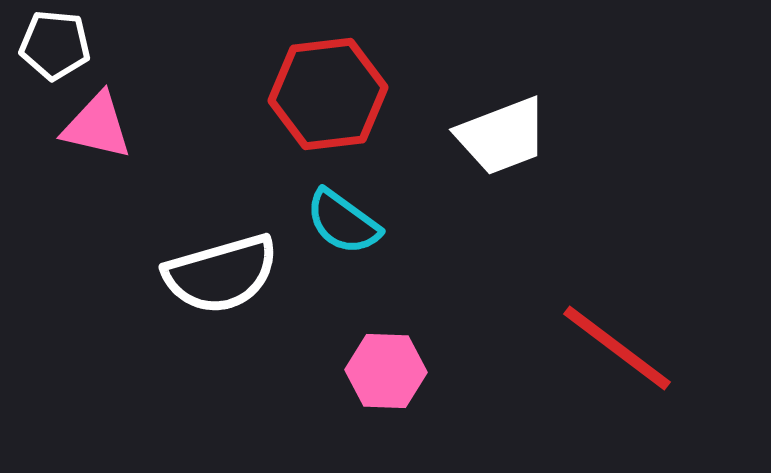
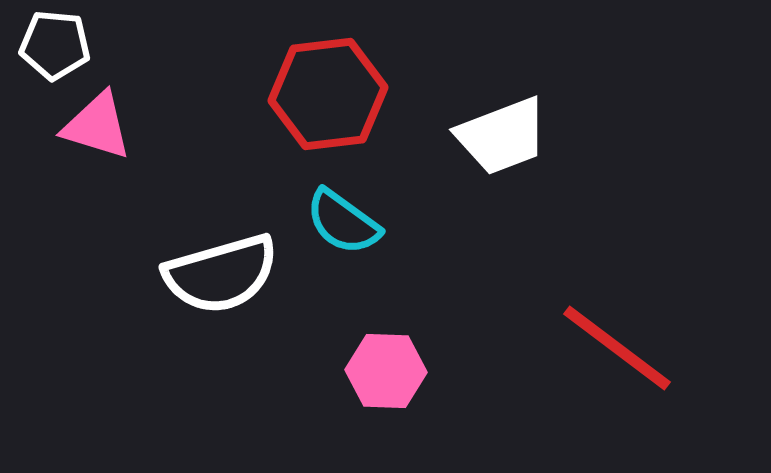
pink triangle: rotated 4 degrees clockwise
